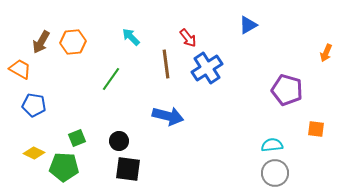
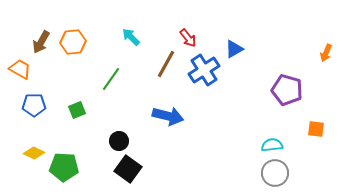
blue triangle: moved 14 px left, 24 px down
brown line: rotated 36 degrees clockwise
blue cross: moved 3 px left, 2 px down
blue pentagon: rotated 10 degrees counterclockwise
green square: moved 28 px up
black square: rotated 28 degrees clockwise
